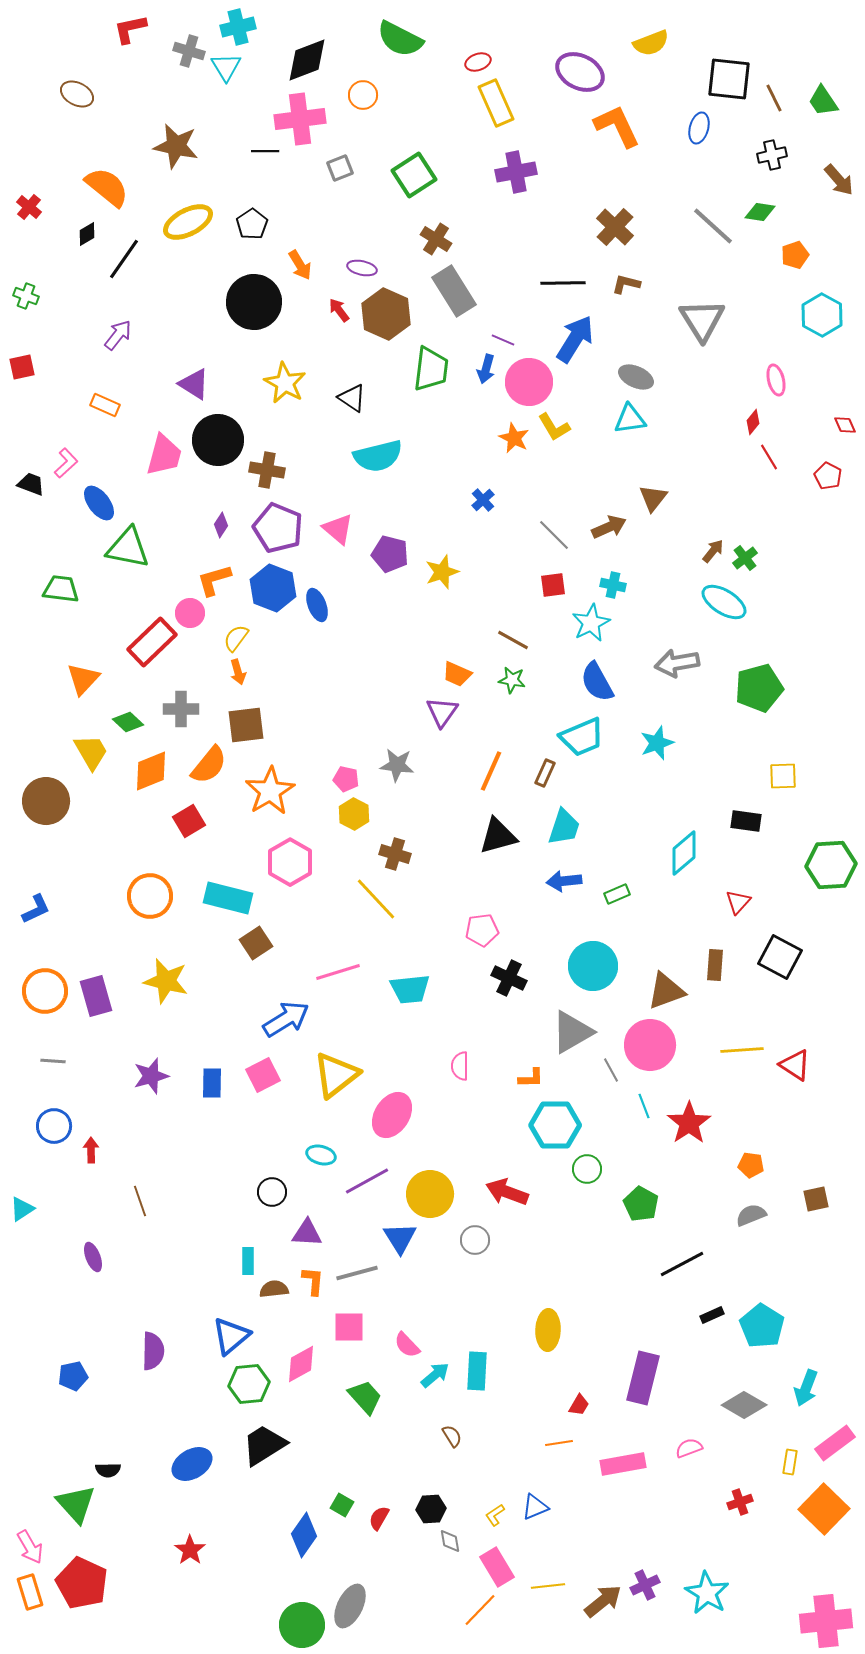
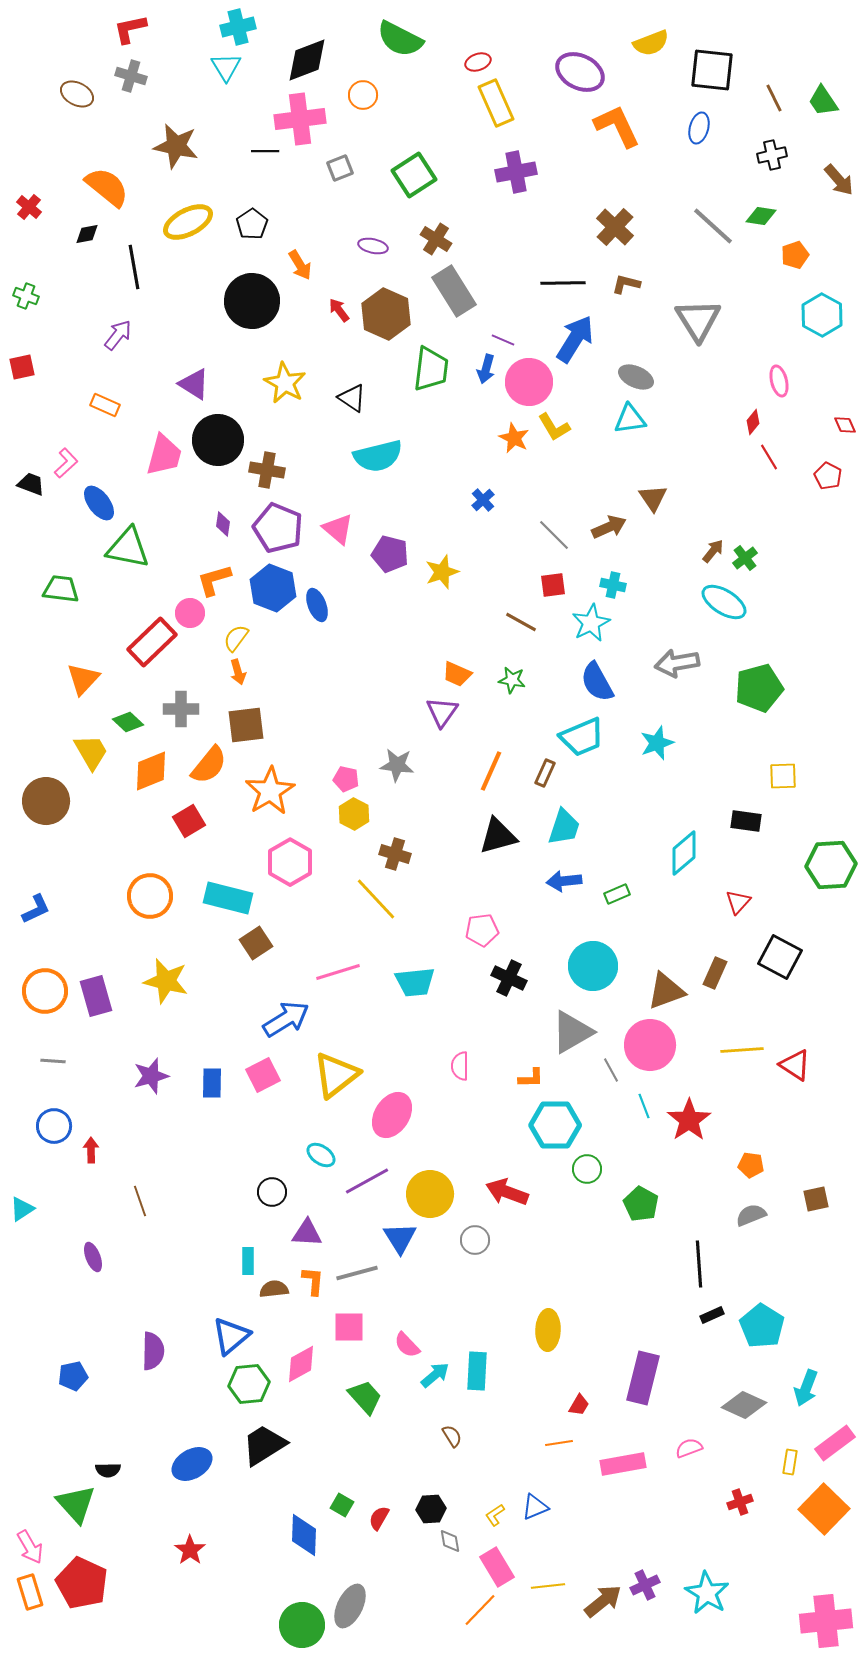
gray cross at (189, 51): moved 58 px left, 25 px down
black square at (729, 79): moved 17 px left, 9 px up
green diamond at (760, 212): moved 1 px right, 4 px down
black diamond at (87, 234): rotated 20 degrees clockwise
black line at (124, 259): moved 10 px right, 8 px down; rotated 45 degrees counterclockwise
purple ellipse at (362, 268): moved 11 px right, 22 px up
black circle at (254, 302): moved 2 px left, 1 px up
gray triangle at (702, 320): moved 4 px left
pink ellipse at (776, 380): moved 3 px right, 1 px down
brown triangle at (653, 498): rotated 12 degrees counterclockwise
purple diamond at (221, 525): moved 2 px right, 1 px up; rotated 25 degrees counterclockwise
brown line at (513, 640): moved 8 px right, 18 px up
brown rectangle at (715, 965): moved 8 px down; rotated 20 degrees clockwise
cyan trapezoid at (410, 989): moved 5 px right, 7 px up
red star at (689, 1123): moved 3 px up
cyan ellipse at (321, 1155): rotated 20 degrees clockwise
black line at (682, 1264): moved 17 px right; rotated 66 degrees counterclockwise
gray diamond at (744, 1405): rotated 6 degrees counterclockwise
blue diamond at (304, 1535): rotated 33 degrees counterclockwise
